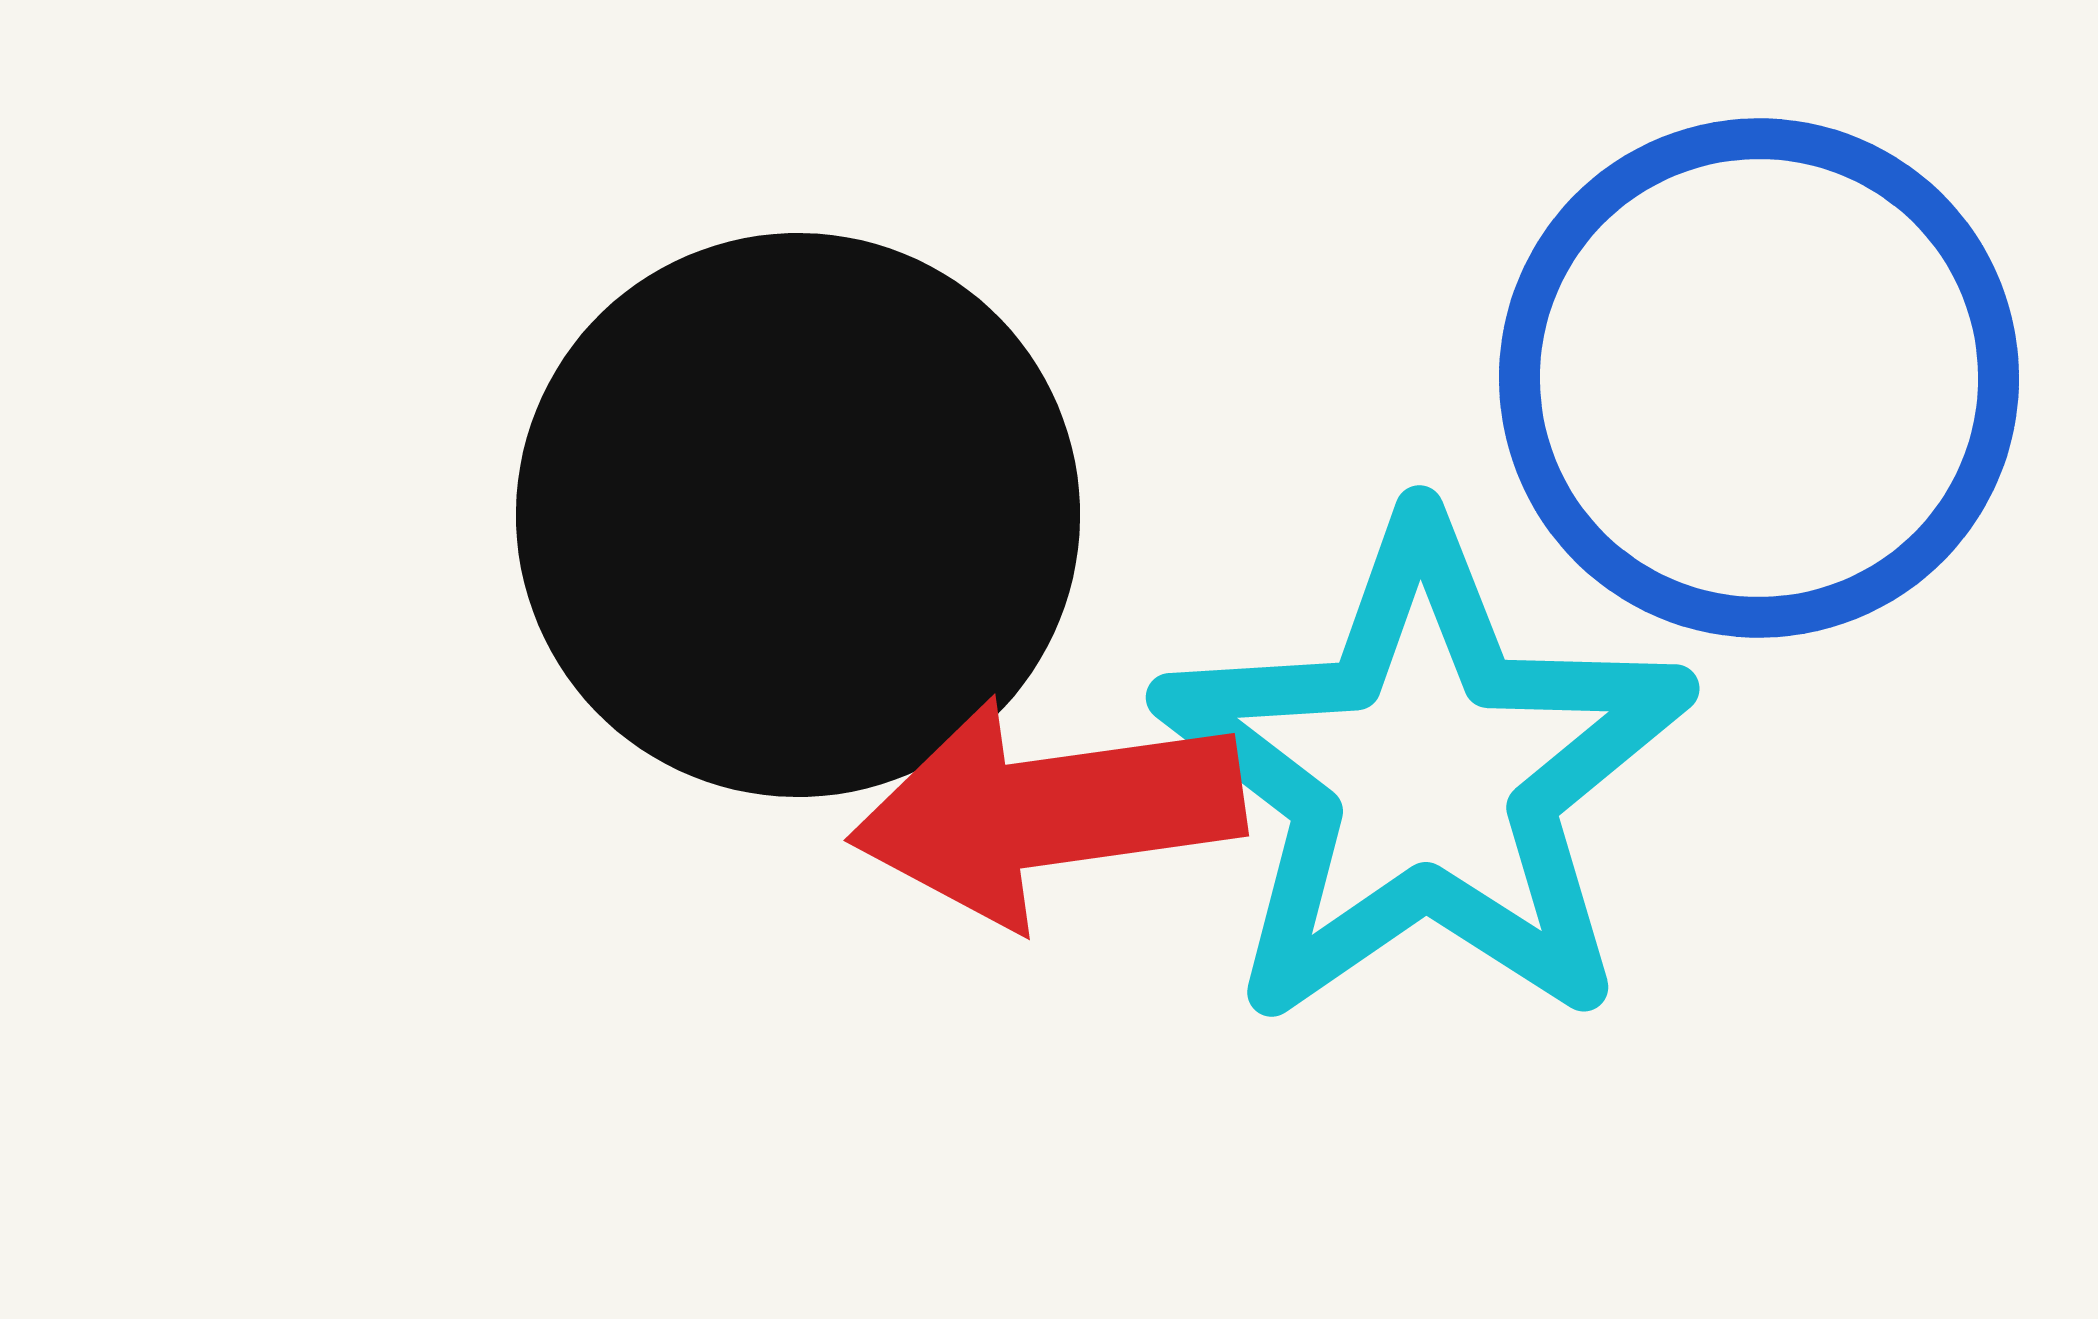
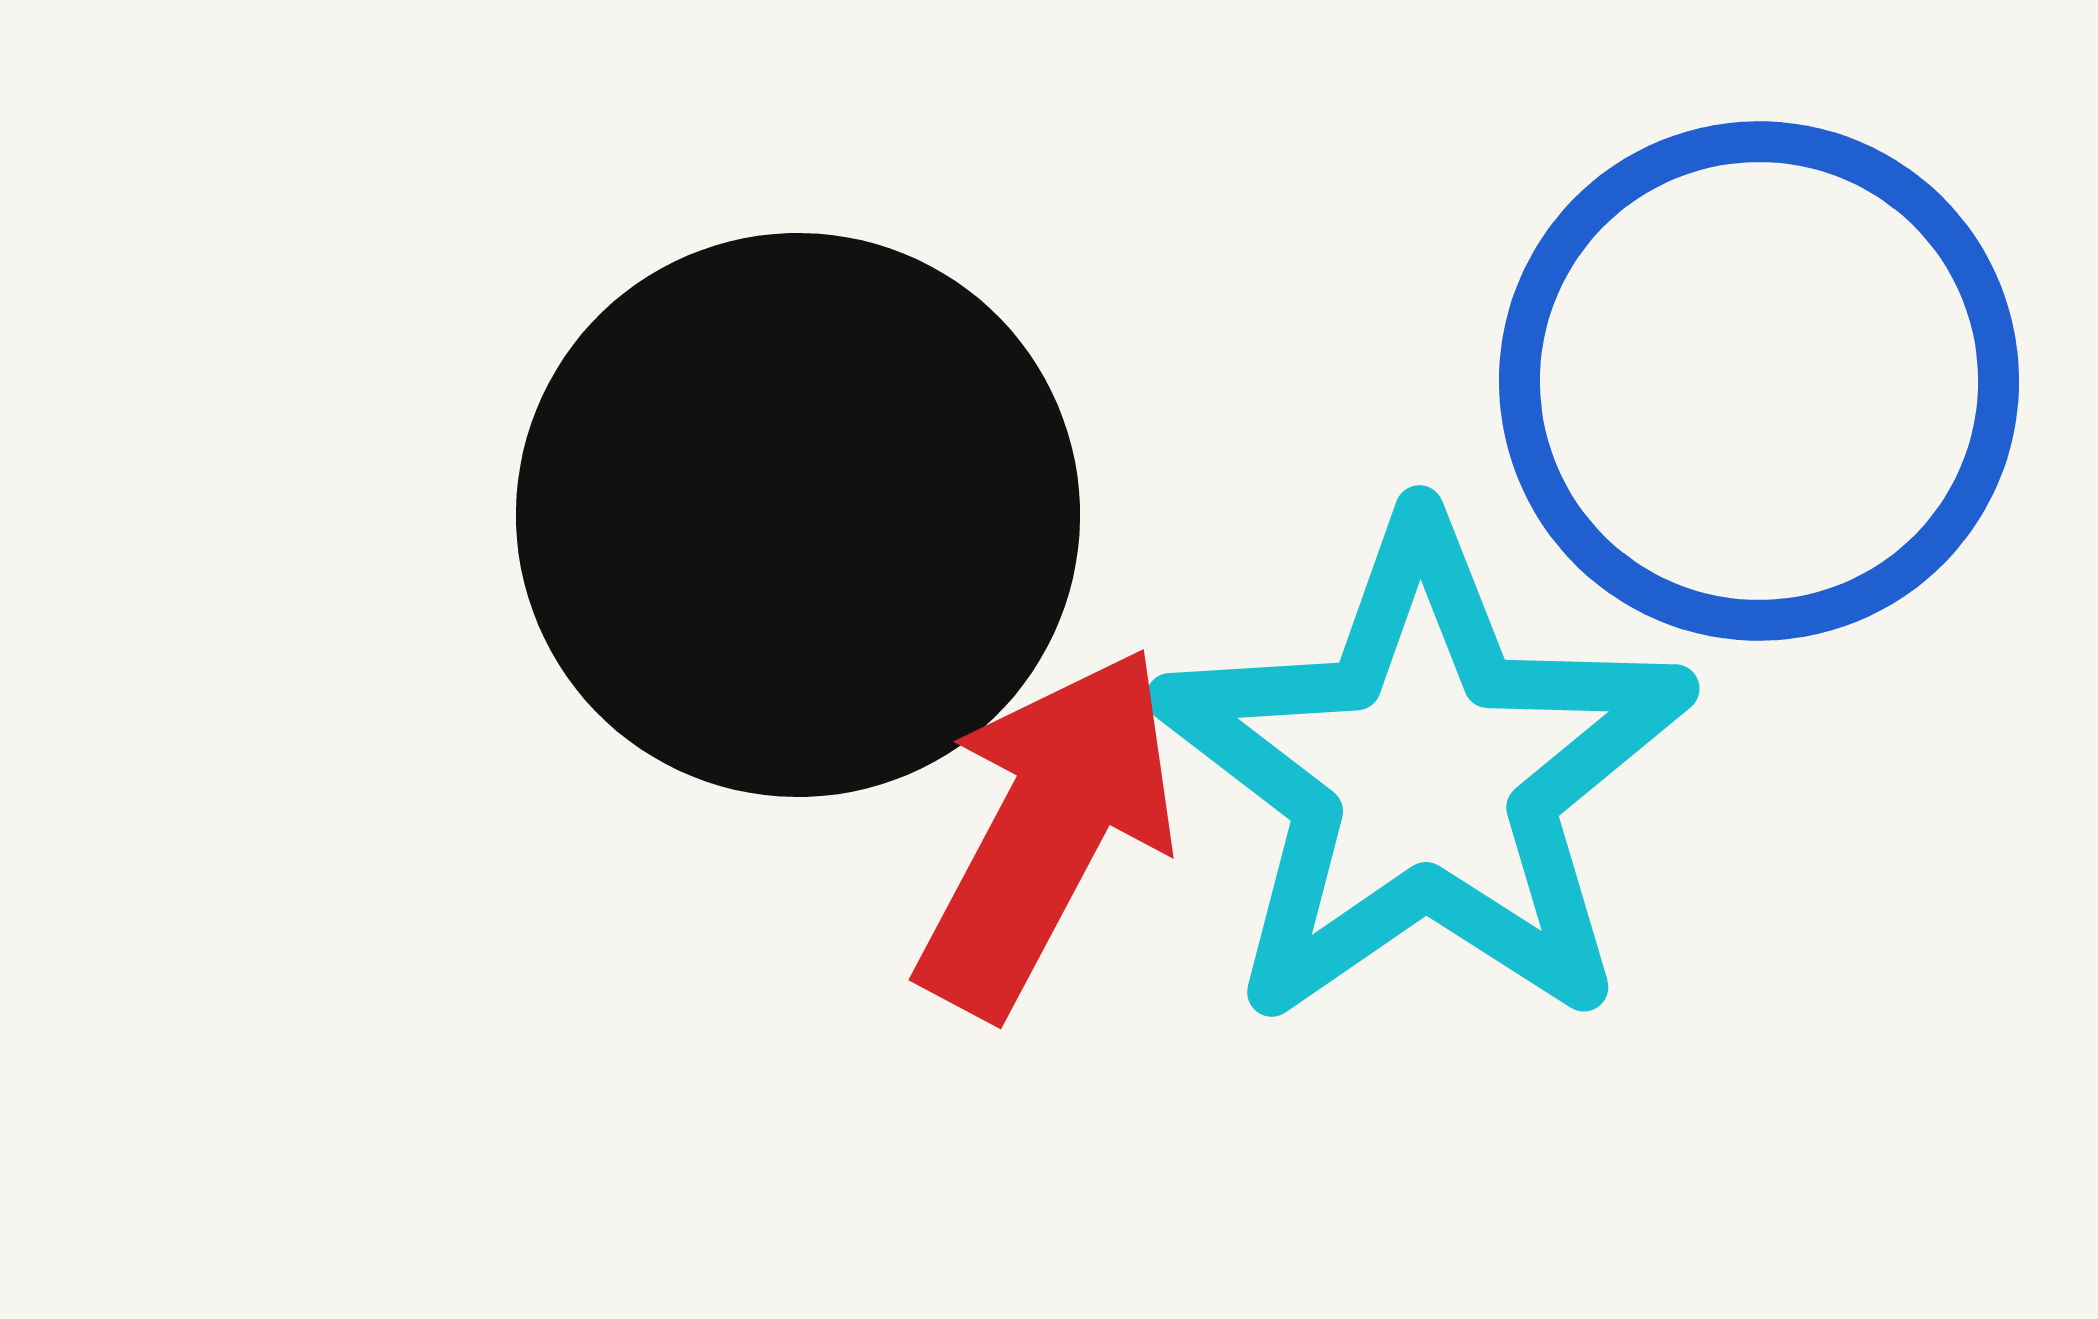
blue circle: moved 3 px down
red arrow: moved 19 px down; rotated 126 degrees clockwise
